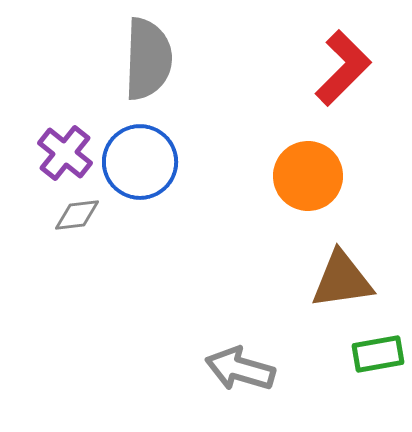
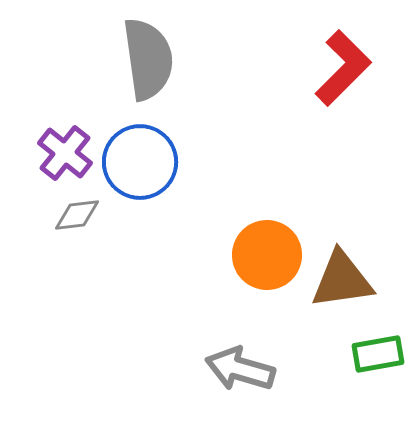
gray semicircle: rotated 10 degrees counterclockwise
orange circle: moved 41 px left, 79 px down
